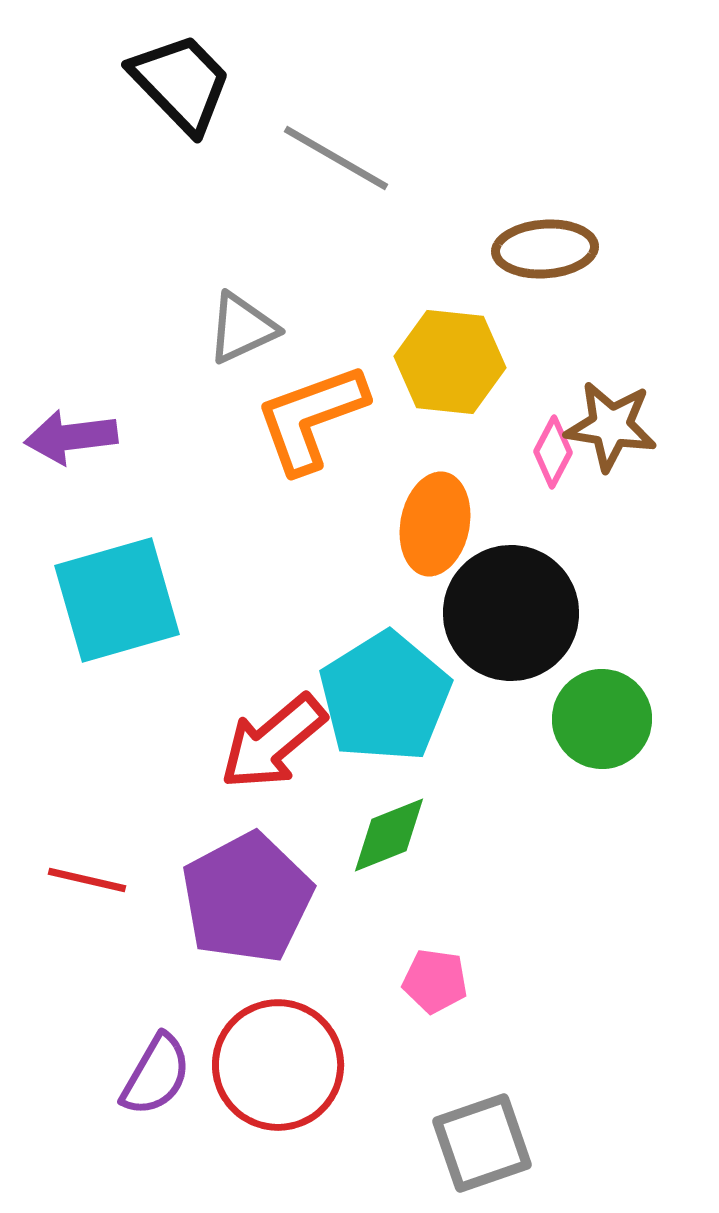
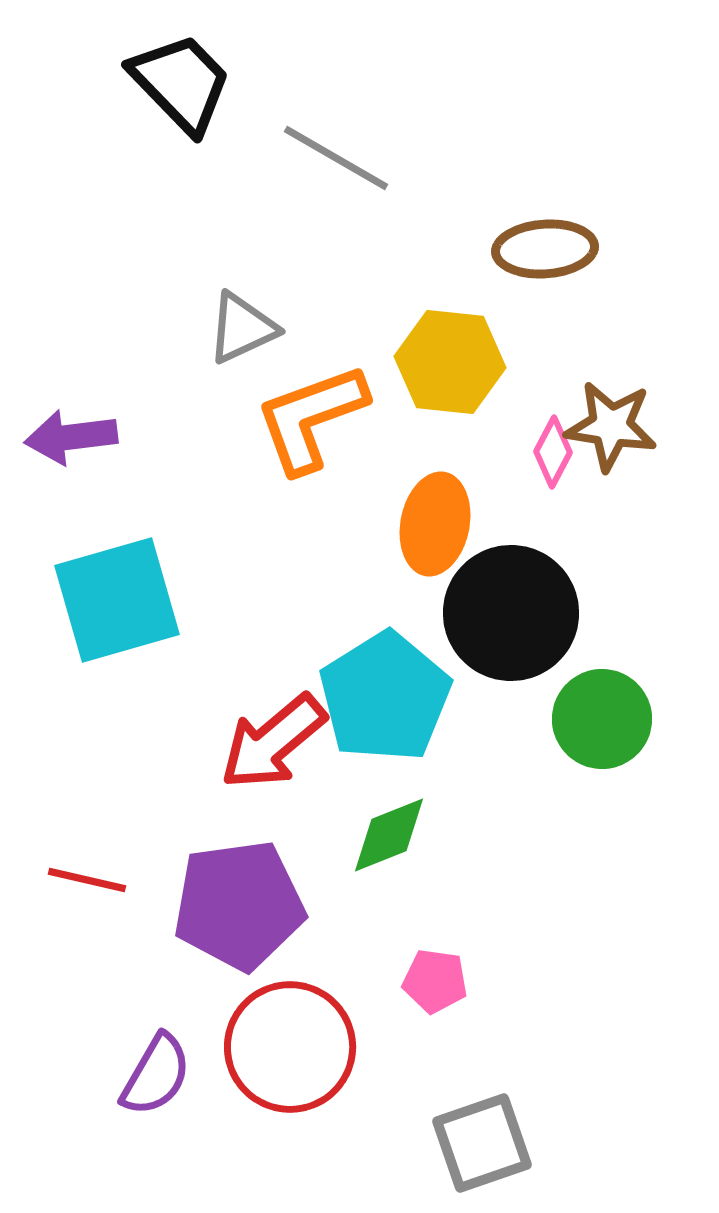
purple pentagon: moved 8 px left, 7 px down; rotated 20 degrees clockwise
red circle: moved 12 px right, 18 px up
